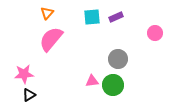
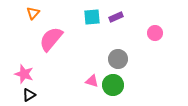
orange triangle: moved 14 px left
pink star: rotated 24 degrees clockwise
pink triangle: rotated 24 degrees clockwise
